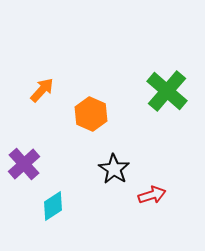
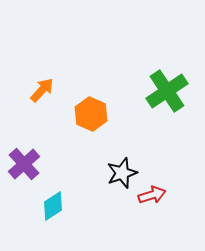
green cross: rotated 15 degrees clockwise
black star: moved 8 px right, 4 px down; rotated 20 degrees clockwise
